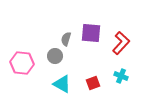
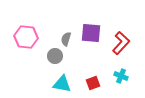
pink hexagon: moved 4 px right, 26 px up
cyan triangle: rotated 18 degrees counterclockwise
